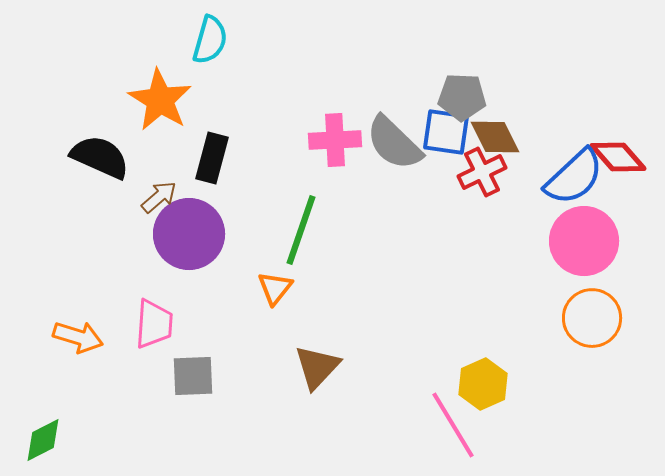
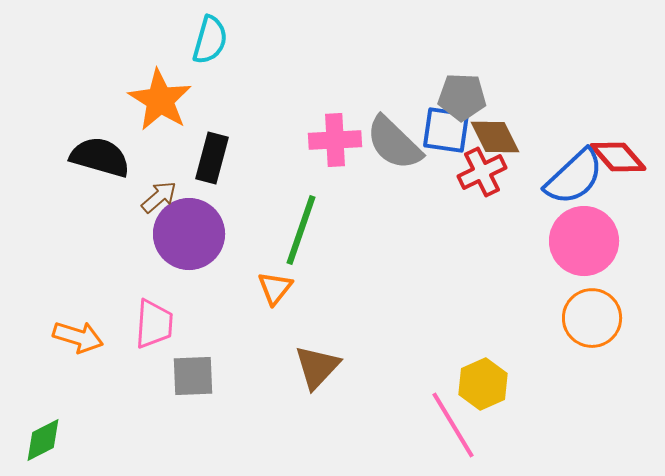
blue square: moved 2 px up
black semicircle: rotated 8 degrees counterclockwise
